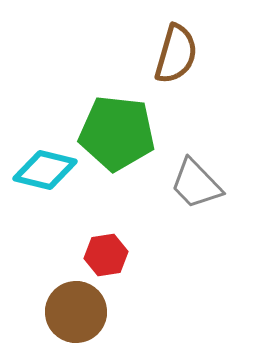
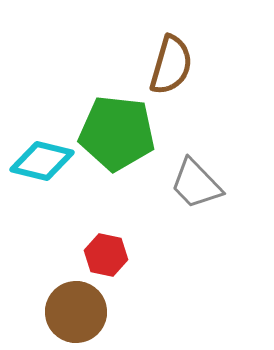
brown semicircle: moved 5 px left, 11 px down
cyan diamond: moved 3 px left, 9 px up
red hexagon: rotated 21 degrees clockwise
